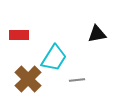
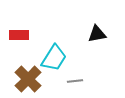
gray line: moved 2 px left, 1 px down
